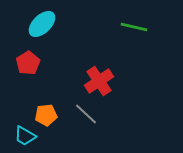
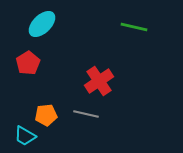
gray line: rotated 30 degrees counterclockwise
